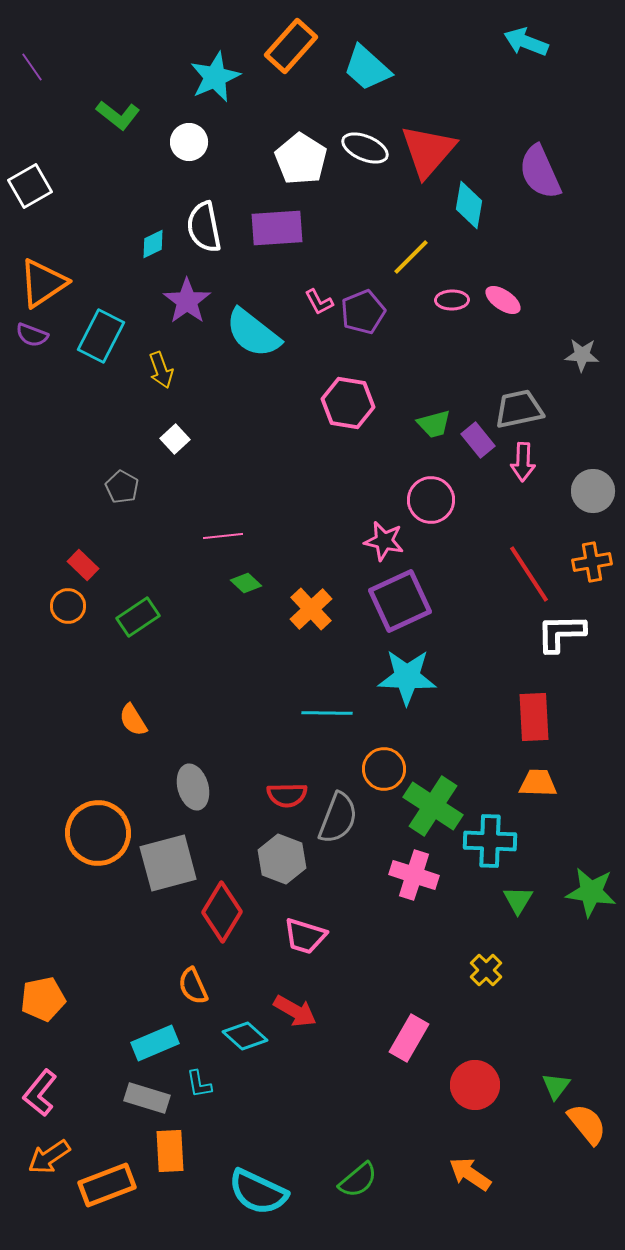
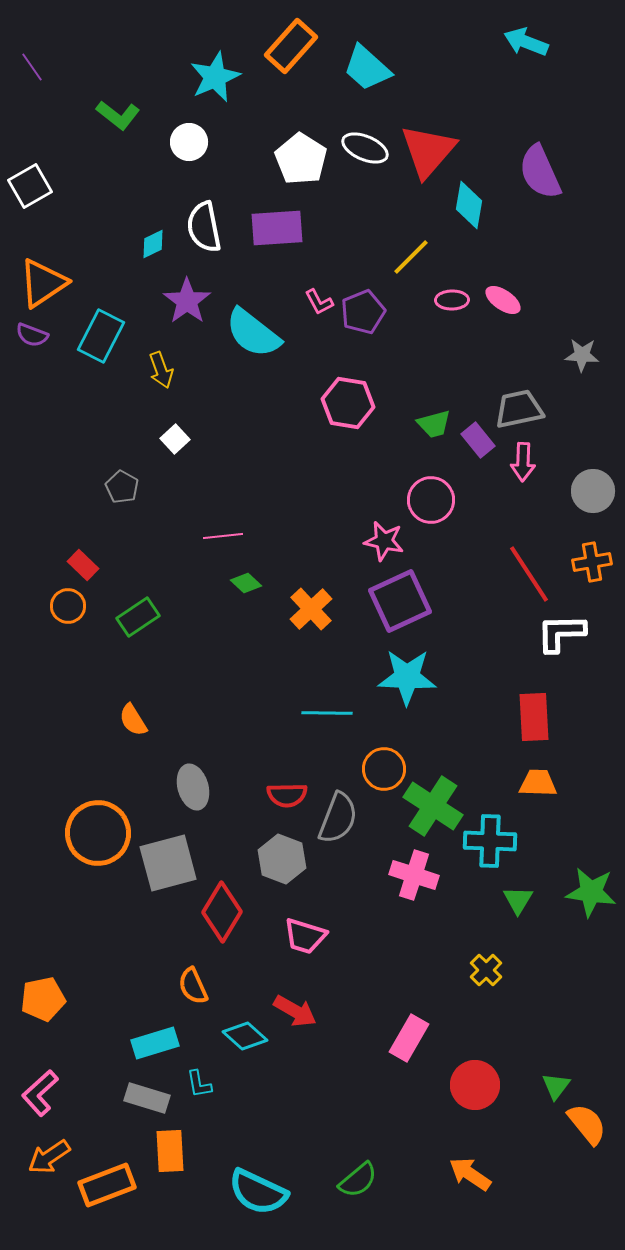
cyan rectangle at (155, 1043): rotated 6 degrees clockwise
pink L-shape at (40, 1093): rotated 9 degrees clockwise
